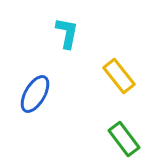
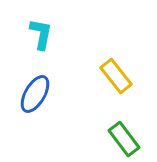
cyan L-shape: moved 26 px left, 1 px down
yellow rectangle: moved 3 px left
